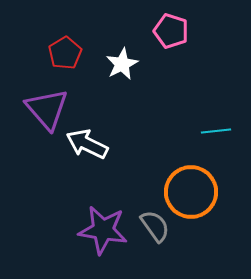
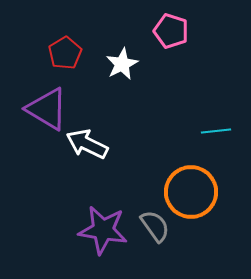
purple triangle: rotated 18 degrees counterclockwise
